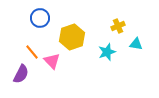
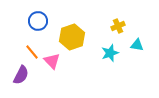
blue circle: moved 2 px left, 3 px down
cyan triangle: moved 1 px right, 1 px down
cyan star: moved 3 px right, 1 px down
purple semicircle: moved 1 px down
